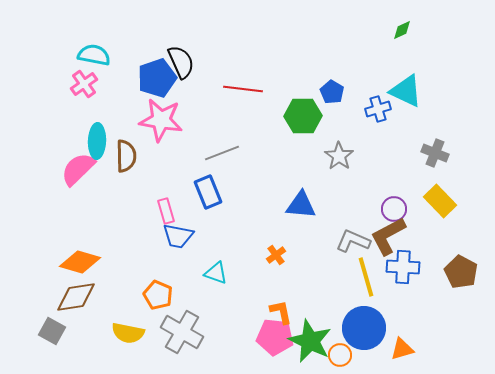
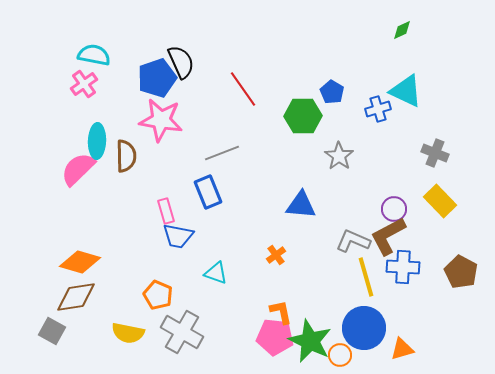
red line at (243, 89): rotated 48 degrees clockwise
